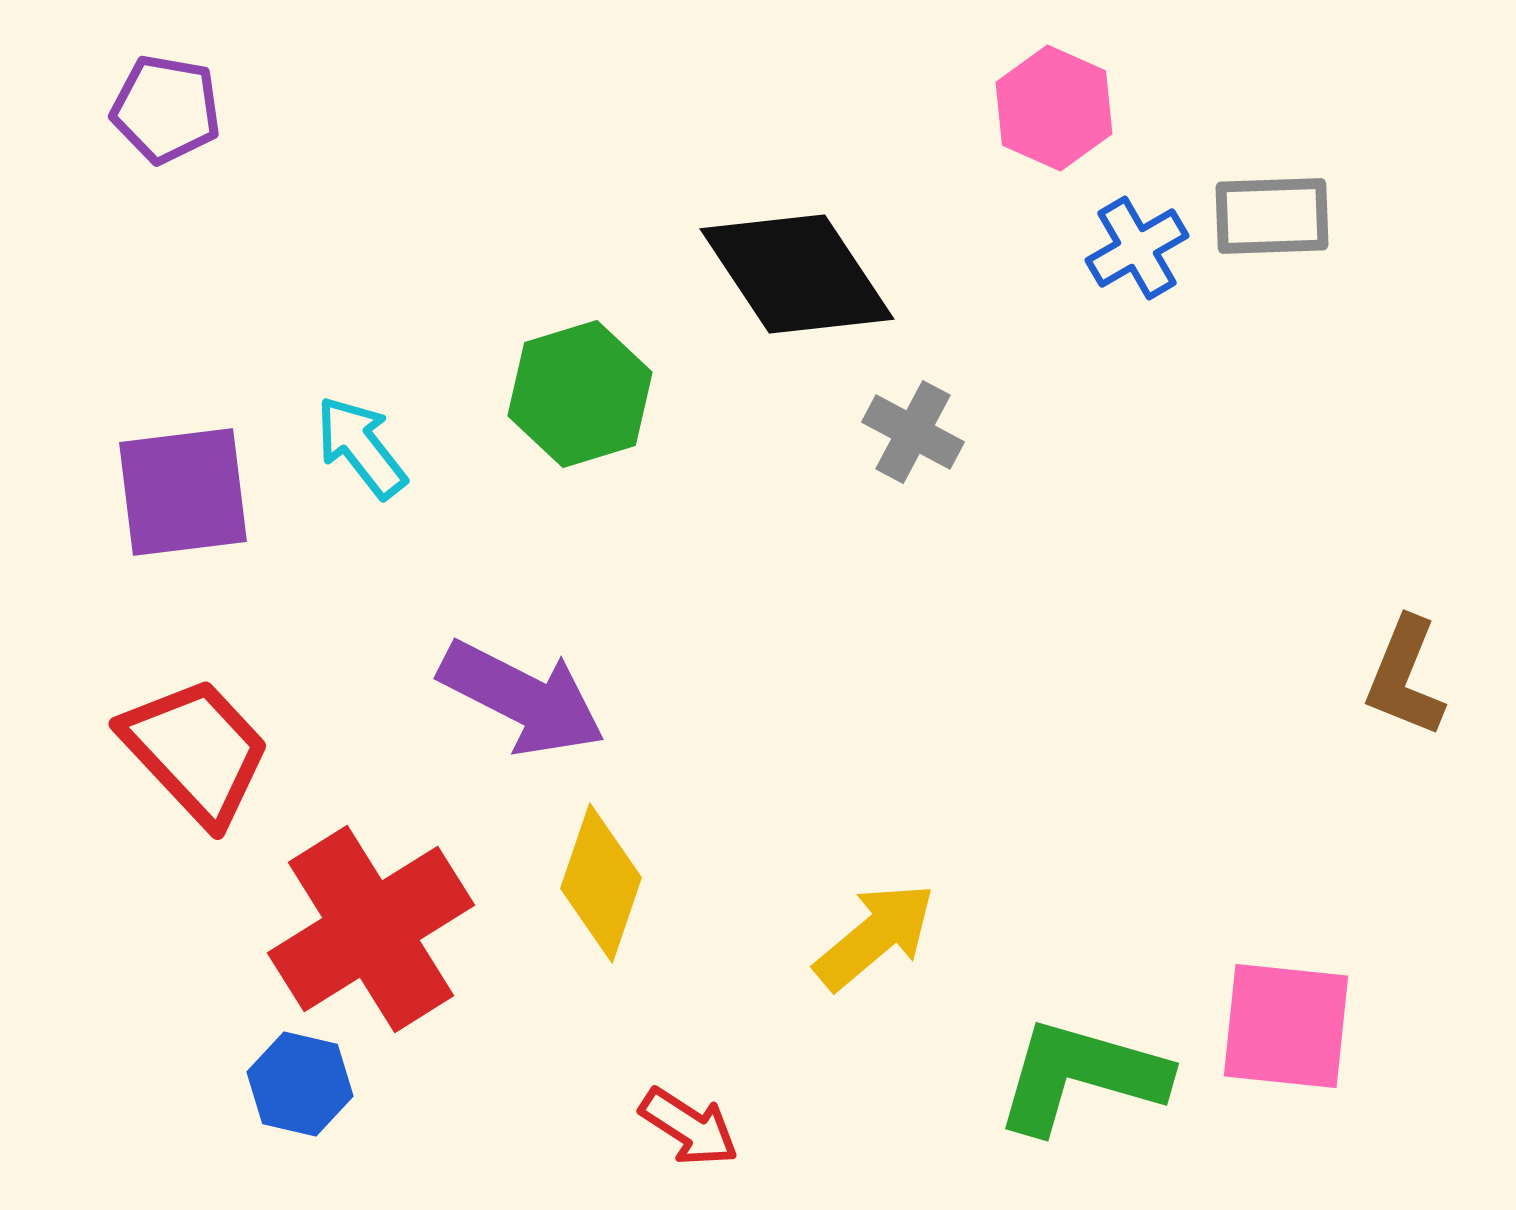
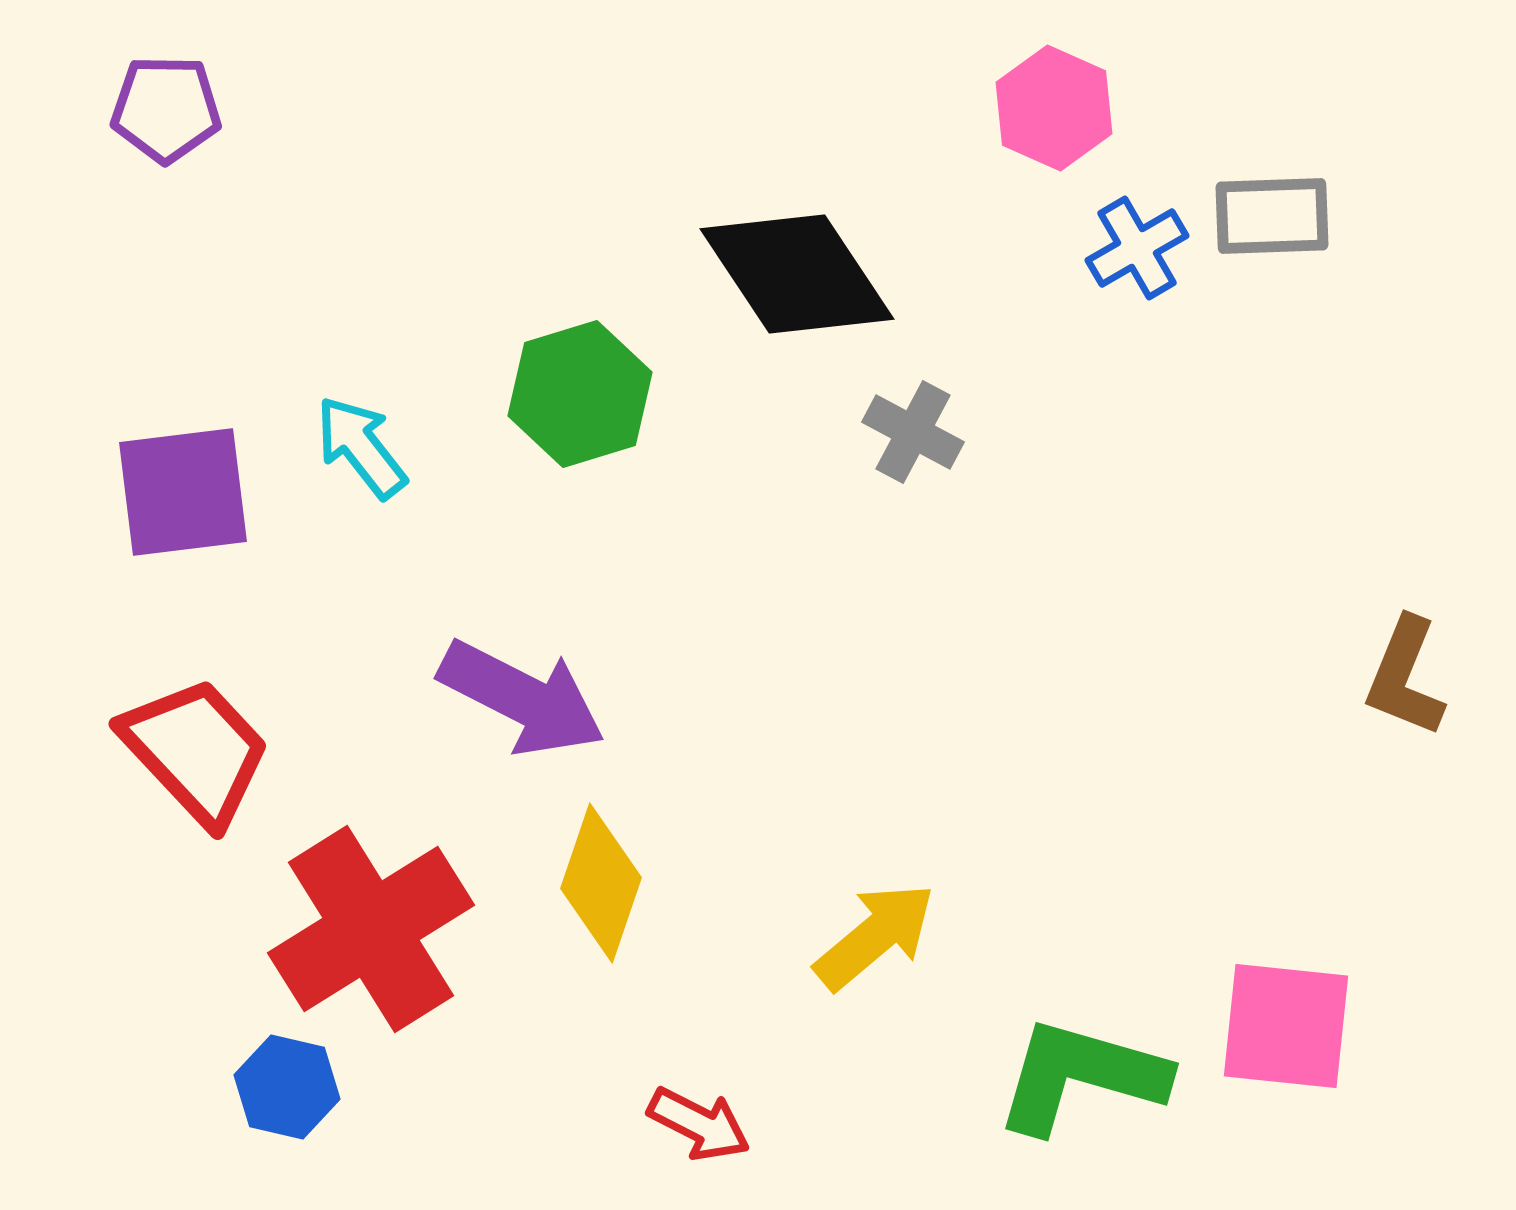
purple pentagon: rotated 9 degrees counterclockwise
blue hexagon: moved 13 px left, 3 px down
red arrow: moved 10 px right, 3 px up; rotated 6 degrees counterclockwise
